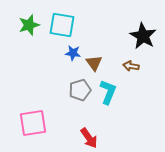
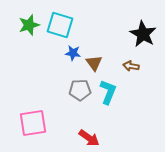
cyan square: moved 2 px left; rotated 8 degrees clockwise
black star: moved 2 px up
gray pentagon: rotated 15 degrees clockwise
red arrow: rotated 20 degrees counterclockwise
